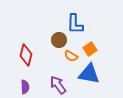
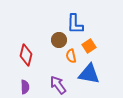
orange square: moved 1 px left, 3 px up
orange semicircle: rotated 48 degrees clockwise
